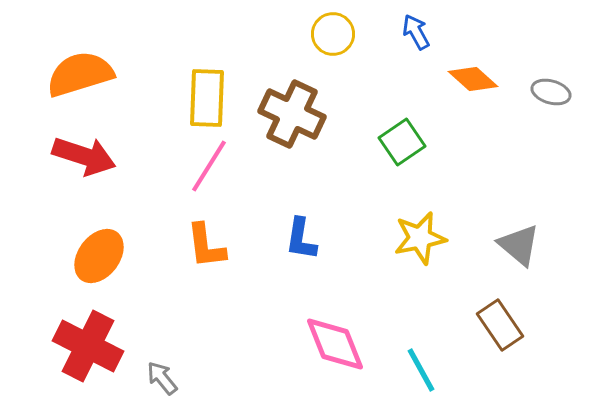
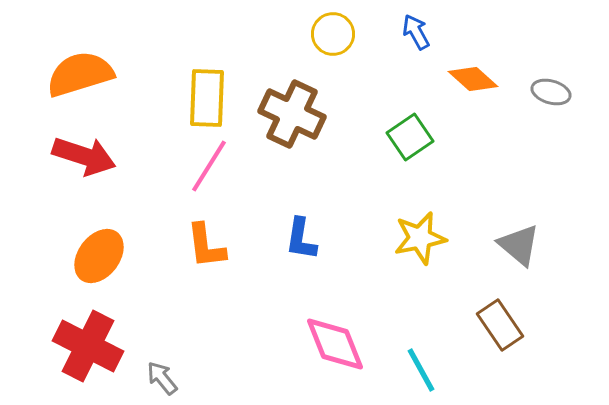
green square: moved 8 px right, 5 px up
